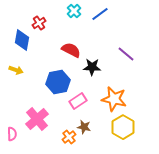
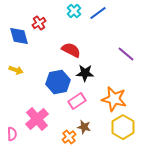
blue line: moved 2 px left, 1 px up
blue diamond: moved 3 px left, 4 px up; rotated 25 degrees counterclockwise
black star: moved 7 px left, 6 px down
pink rectangle: moved 1 px left
